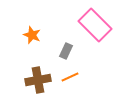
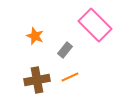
orange star: moved 3 px right, 1 px down
gray rectangle: moved 1 px left, 1 px up; rotated 14 degrees clockwise
brown cross: moved 1 px left
